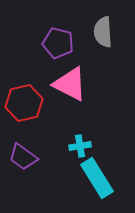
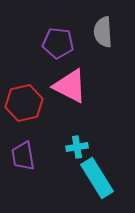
purple pentagon: rotated 8 degrees counterclockwise
pink triangle: moved 2 px down
cyan cross: moved 3 px left, 1 px down
purple trapezoid: moved 1 px up; rotated 44 degrees clockwise
